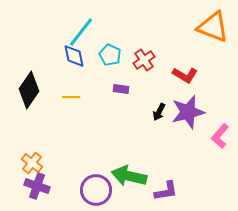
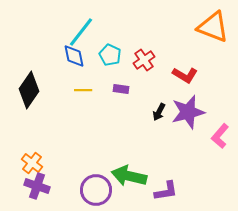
yellow line: moved 12 px right, 7 px up
